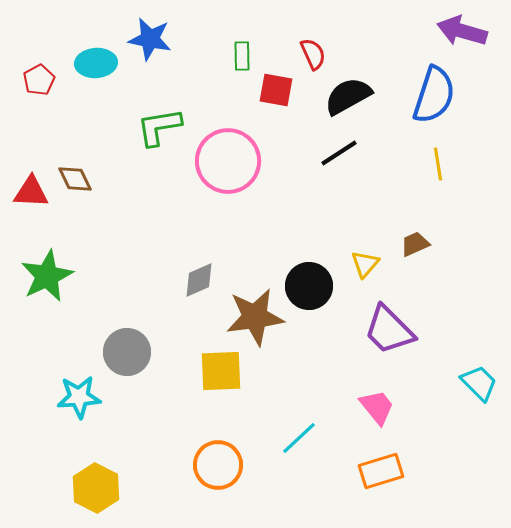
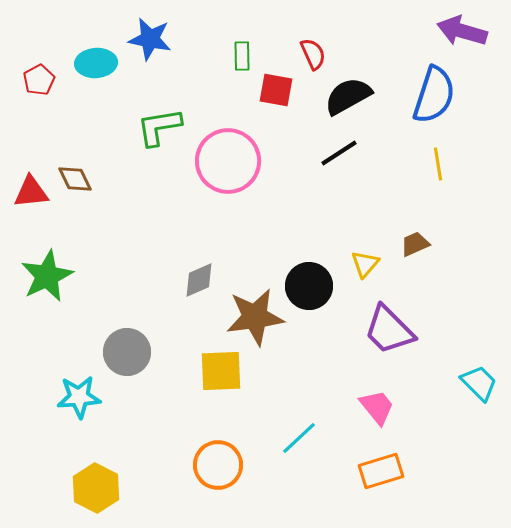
red triangle: rotated 9 degrees counterclockwise
